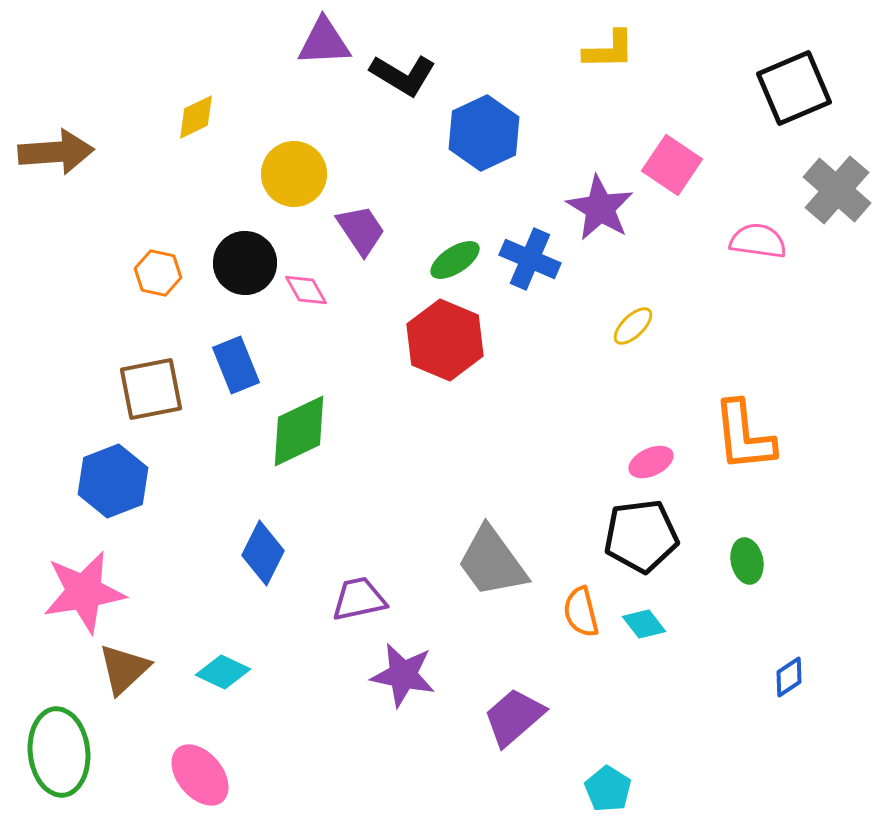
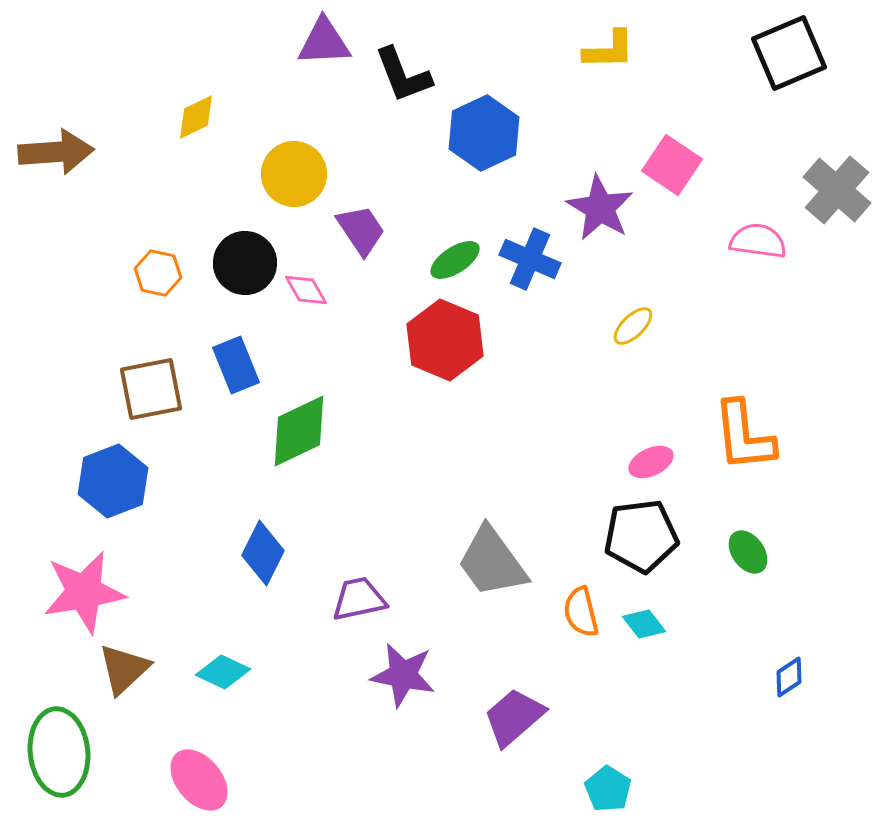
black L-shape at (403, 75): rotated 38 degrees clockwise
black square at (794, 88): moved 5 px left, 35 px up
green ellipse at (747, 561): moved 1 px right, 9 px up; rotated 24 degrees counterclockwise
pink ellipse at (200, 775): moved 1 px left, 5 px down
